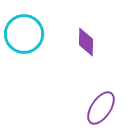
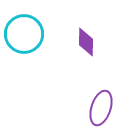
purple ellipse: rotated 16 degrees counterclockwise
